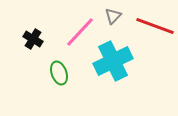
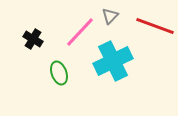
gray triangle: moved 3 px left
